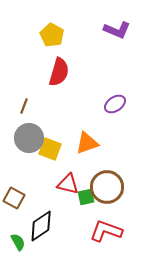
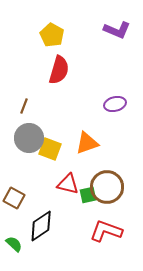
red semicircle: moved 2 px up
purple ellipse: rotated 20 degrees clockwise
green square: moved 2 px right, 2 px up
green semicircle: moved 4 px left, 2 px down; rotated 18 degrees counterclockwise
